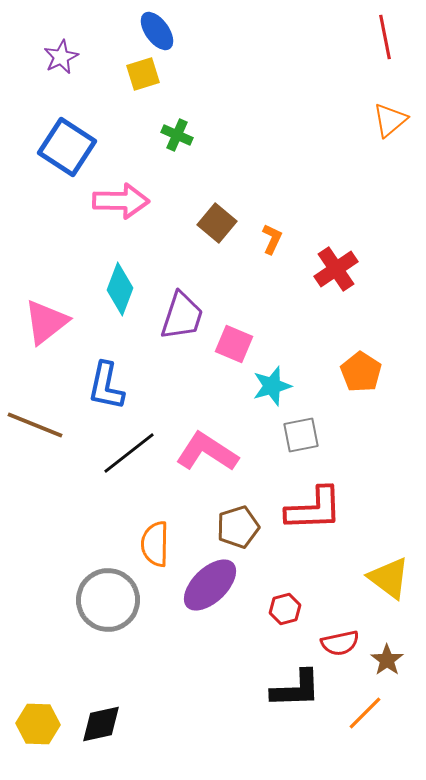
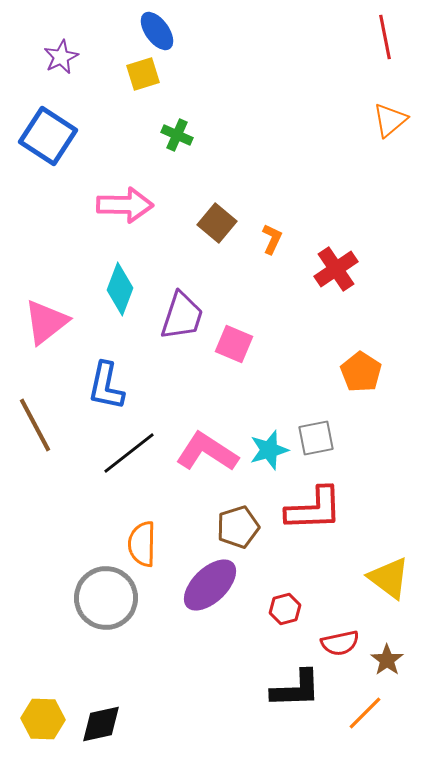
blue square: moved 19 px left, 11 px up
pink arrow: moved 4 px right, 4 px down
cyan star: moved 3 px left, 64 px down
brown line: rotated 40 degrees clockwise
gray square: moved 15 px right, 3 px down
orange semicircle: moved 13 px left
gray circle: moved 2 px left, 2 px up
yellow hexagon: moved 5 px right, 5 px up
